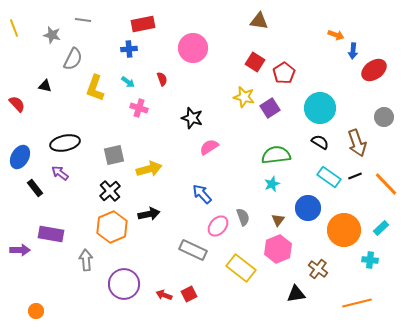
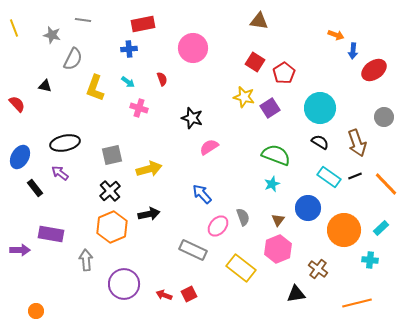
gray square at (114, 155): moved 2 px left
green semicircle at (276, 155): rotated 28 degrees clockwise
